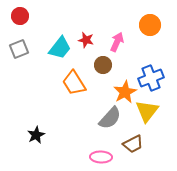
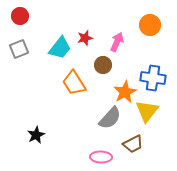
red star: moved 1 px left, 2 px up; rotated 28 degrees counterclockwise
blue cross: moved 2 px right; rotated 30 degrees clockwise
